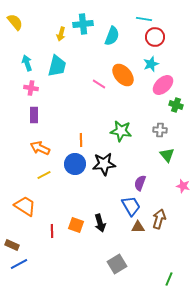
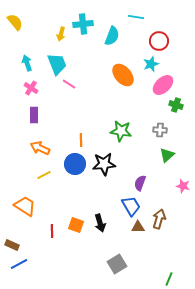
cyan line: moved 8 px left, 2 px up
red circle: moved 4 px right, 4 px down
cyan trapezoid: moved 2 px up; rotated 35 degrees counterclockwise
pink line: moved 30 px left
pink cross: rotated 24 degrees clockwise
green triangle: rotated 28 degrees clockwise
